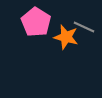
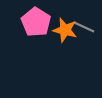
orange star: moved 1 px left, 7 px up
